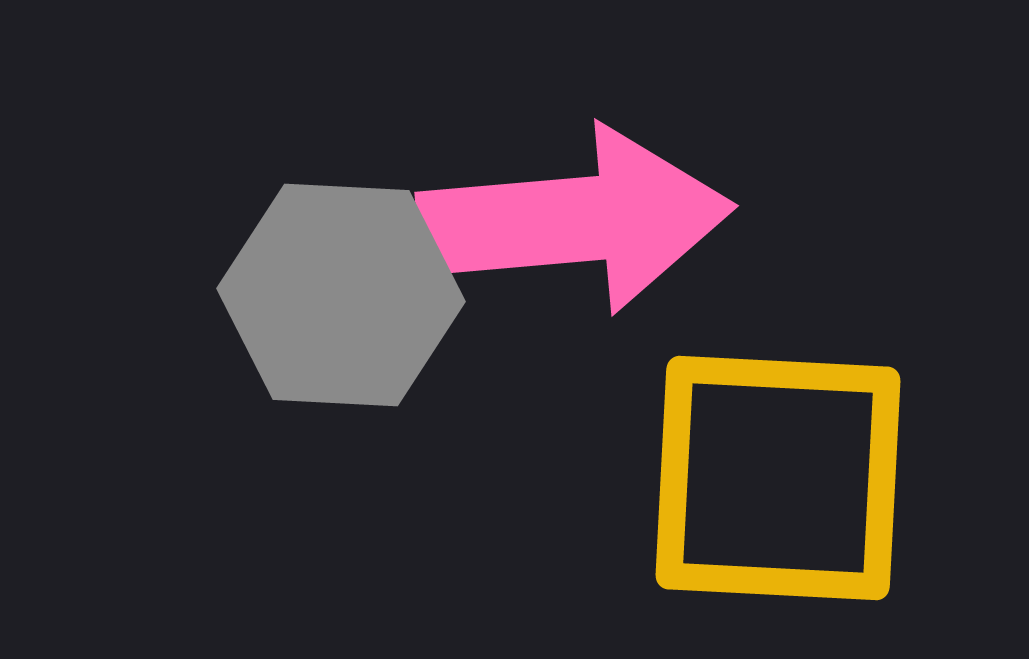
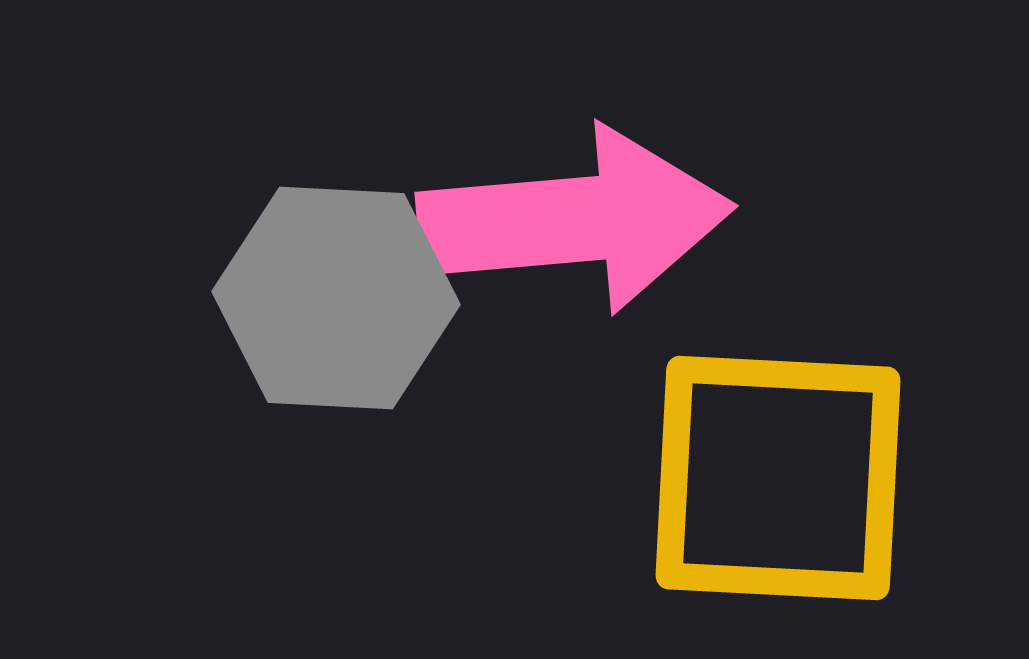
gray hexagon: moved 5 px left, 3 px down
